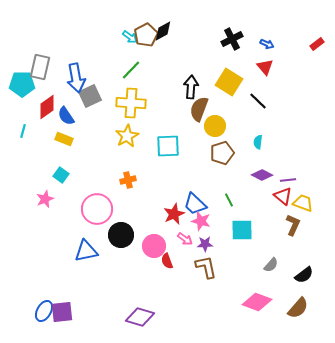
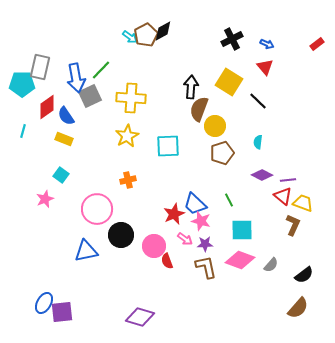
green line at (131, 70): moved 30 px left
yellow cross at (131, 103): moved 5 px up
pink diamond at (257, 302): moved 17 px left, 42 px up
blue ellipse at (44, 311): moved 8 px up
